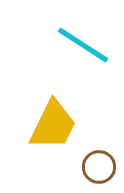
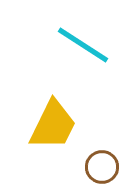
brown circle: moved 3 px right
